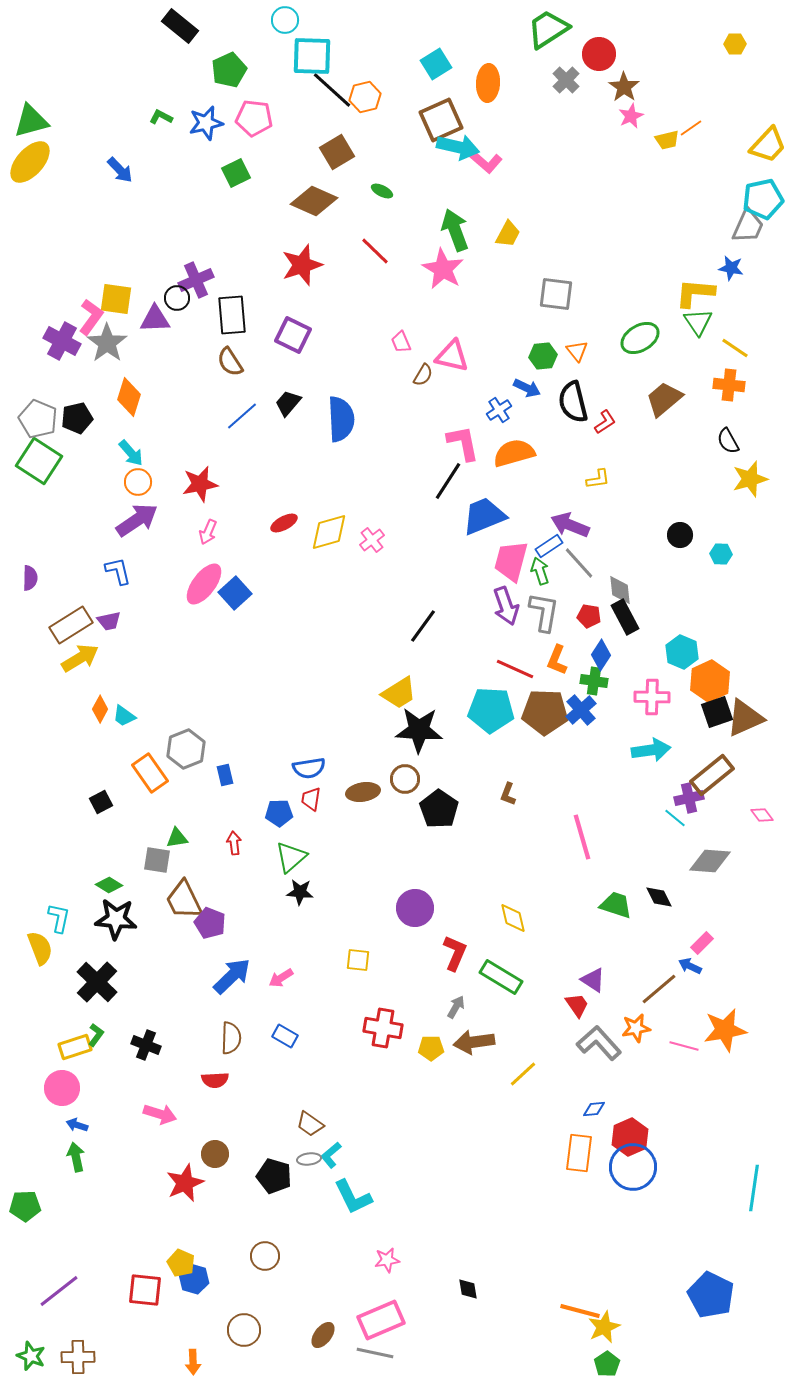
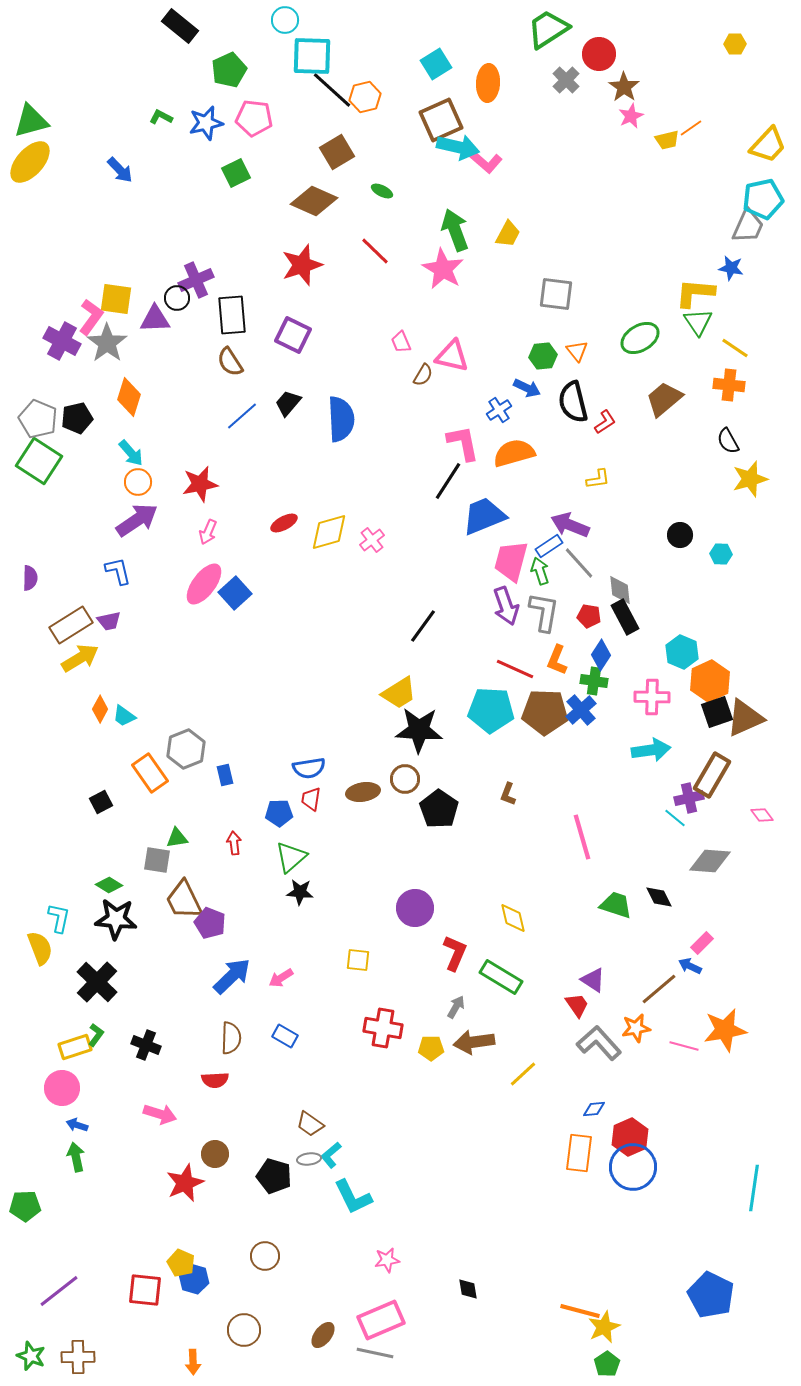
brown rectangle at (712, 775): rotated 21 degrees counterclockwise
